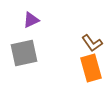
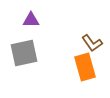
purple triangle: rotated 24 degrees clockwise
orange rectangle: moved 6 px left, 1 px up
